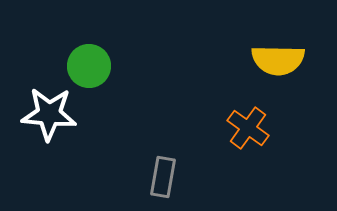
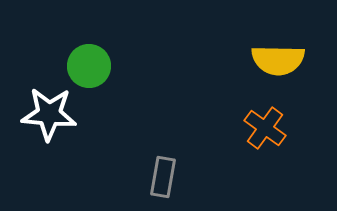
orange cross: moved 17 px right
